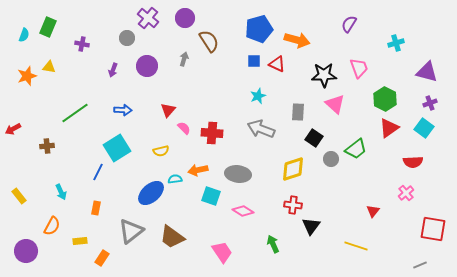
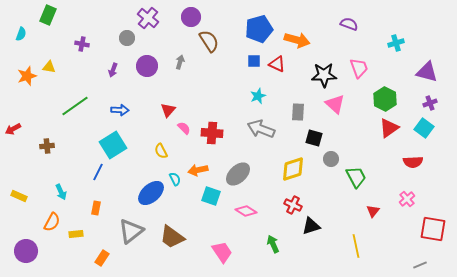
purple circle at (185, 18): moved 6 px right, 1 px up
purple semicircle at (349, 24): rotated 78 degrees clockwise
green rectangle at (48, 27): moved 12 px up
cyan semicircle at (24, 35): moved 3 px left, 1 px up
gray arrow at (184, 59): moved 4 px left, 3 px down
blue arrow at (123, 110): moved 3 px left
green line at (75, 113): moved 7 px up
black square at (314, 138): rotated 18 degrees counterclockwise
cyan square at (117, 148): moved 4 px left, 3 px up
green trapezoid at (356, 149): moved 28 px down; rotated 80 degrees counterclockwise
yellow semicircle at (161, 151): rotated 77 degrees clockwise
gray ellipse at (238, 174): rotated 50 degrees counterclockwise
cyan semicircle at (175, 179): rotated 72 degrees clockwise
pink cross at (406, 193): moved 1 px right, 6 px down
yellow rectangle at (19, 196): rotated 28 degrees counterclockwise
red cross at (293, 205): rotated 18 degrees clockwise
pink diamond at (243, 211): moved 3 px right
orange semicircle at (52, 226): moved 4 px up
black triangle at (311, 226): rotated 36 degrees clockwise
yellow rectangle at (80, 241): moved 4 px left, 7 px up
yellow line at (356, 246): rotated 60 degrees clockwise
